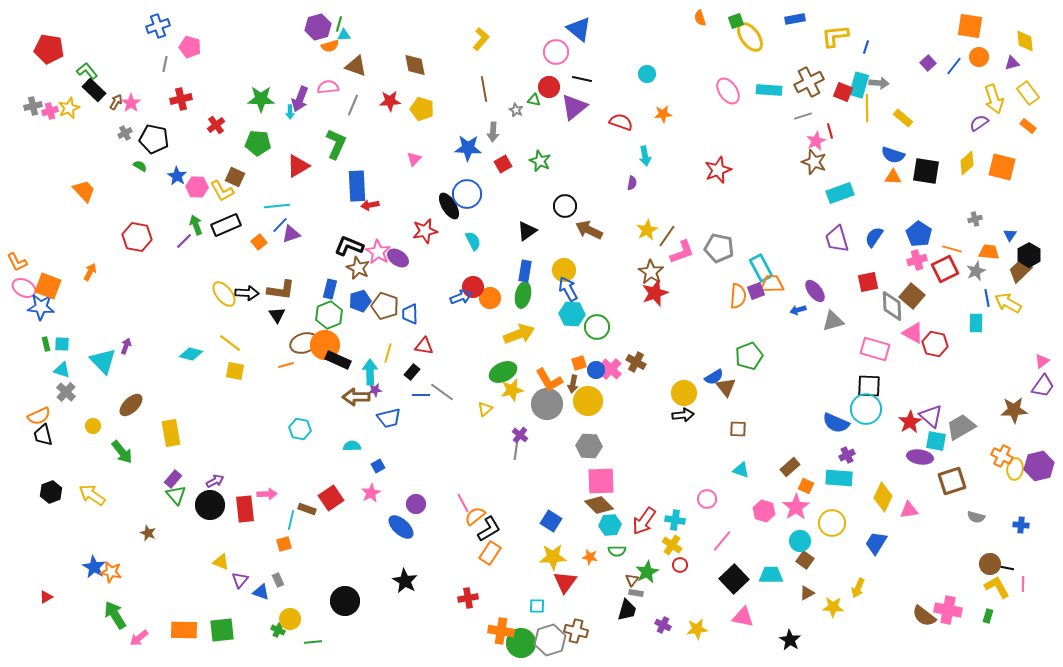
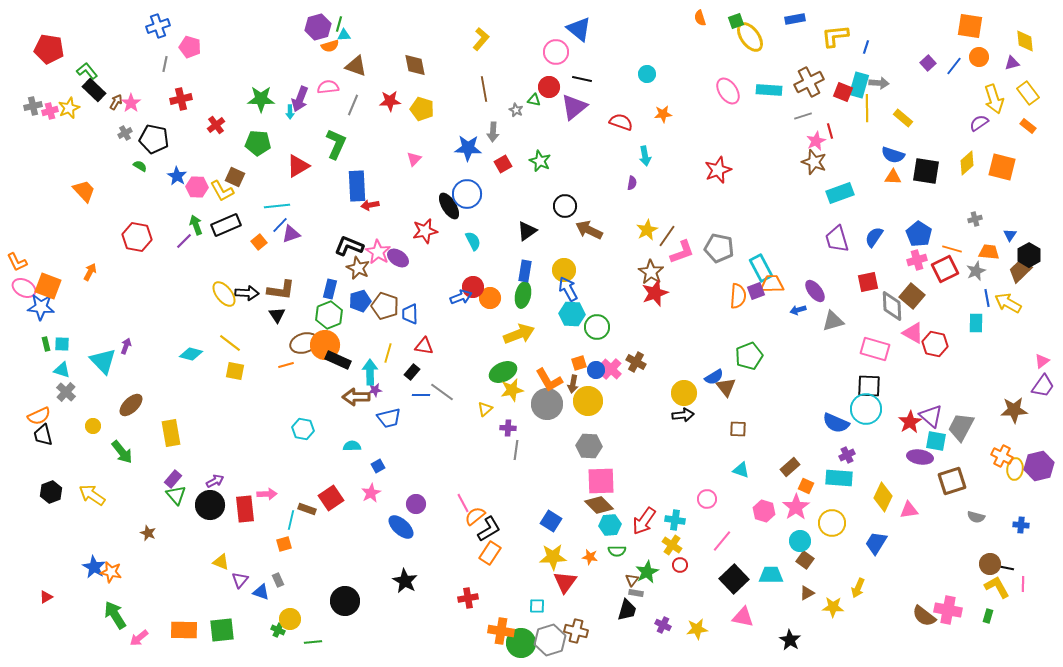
gray trapezoid at (961, 427): rotated 32 degrees counterclockwise
cyan hexagon at (300, 429): moved 3 px right
purple cross at (520, 435): moved 12 px left, 7 px up; rotated 35 degrees counterclockwise
